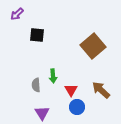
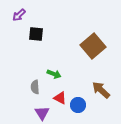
purple arrow: moved 2 px right, 1 px down
black square: moved 1 px left, 1 px up
green arrow: moved 1 px right, 2 px up; rotated 64 degrees counterclockwise
gray semicircle: moved 1 px left, 2 px down
red triangle: moved 11 px left, 8 px down; rotated 32 degrees counterclockwise
blue circle: moved 1 px right, 2 px up
